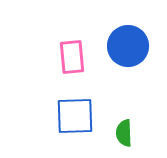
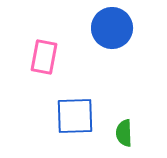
blue circle: moved 16 px left, 18 px up
pink rectangle: moved 28 px left; rotated 16 degrees clockwise
